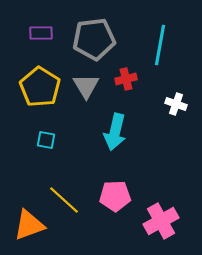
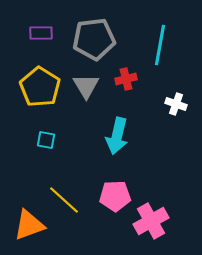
cyan arrow: moved 2 px right, 4 px down
pink cross: moved 10 px left
